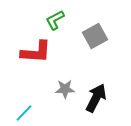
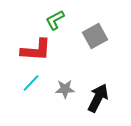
red L-shape: moved 2 px up
black arrow: moved 2 px right
cyan line: moved 7 px right, 30 px up
